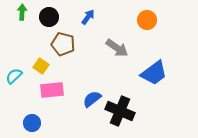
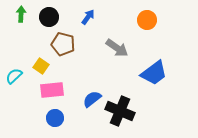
green arrow: moved 1 px left, 2 px down
blue circle: moved 23 px right, 5 px up
